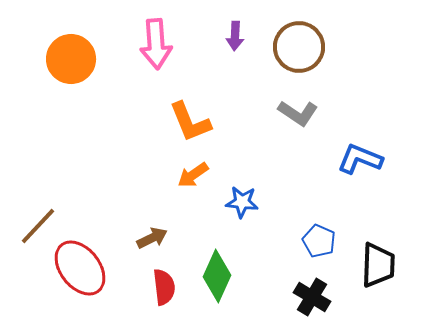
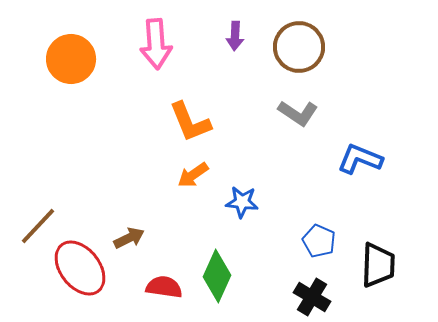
brown arrow: moved 23 px left
red semicircle: rotated 75 degrees counterclockwise
